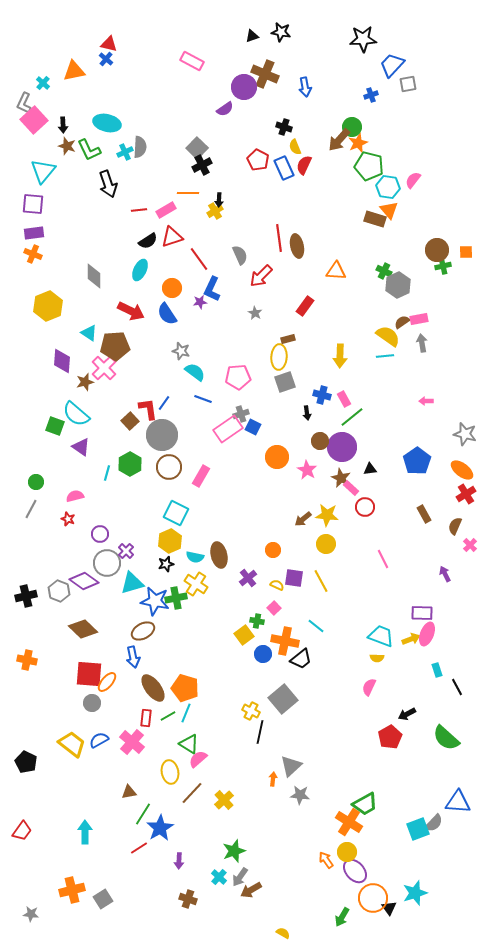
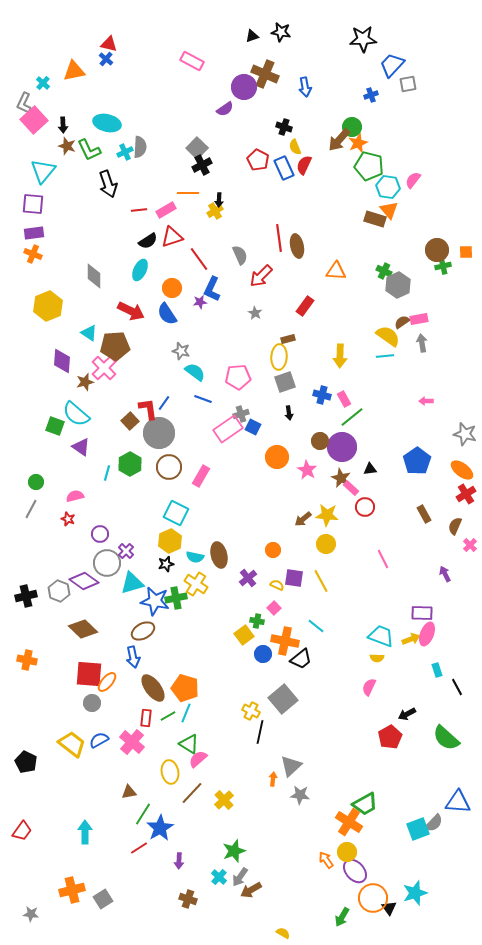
black arrow at (307, 413): moved 18 px left
gray circle at (162, 435): moved 3 px left, 2 px up
